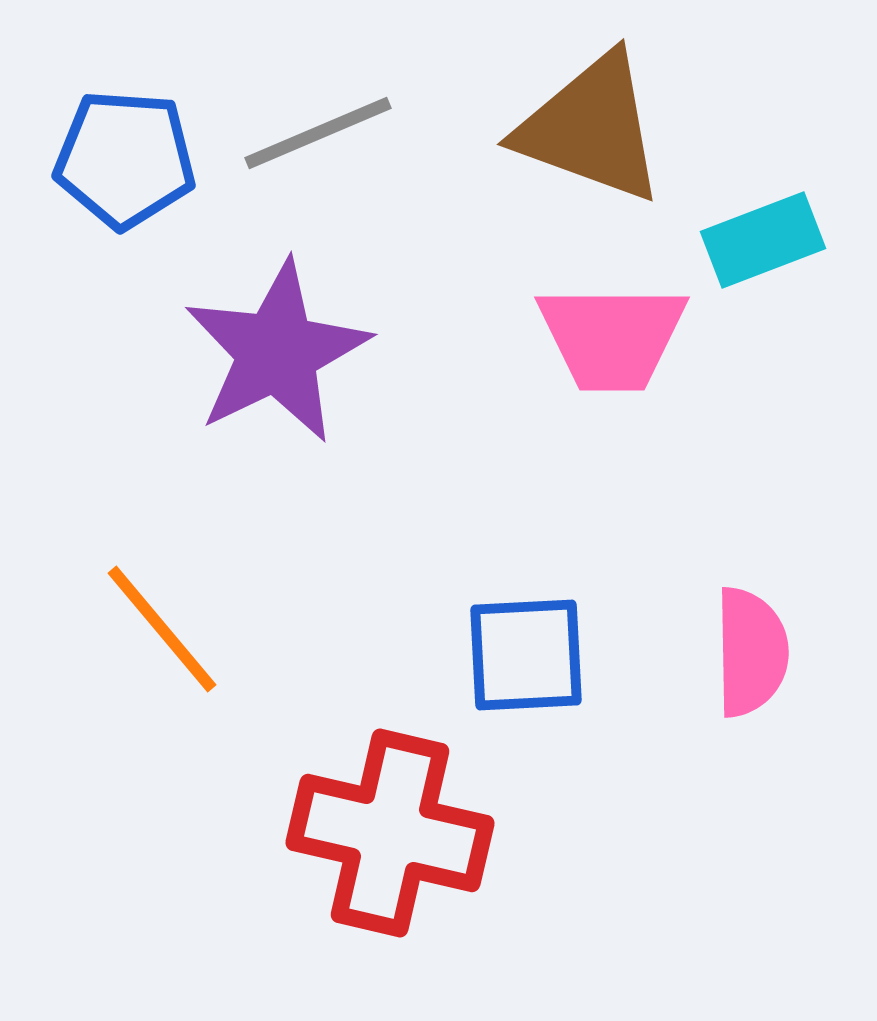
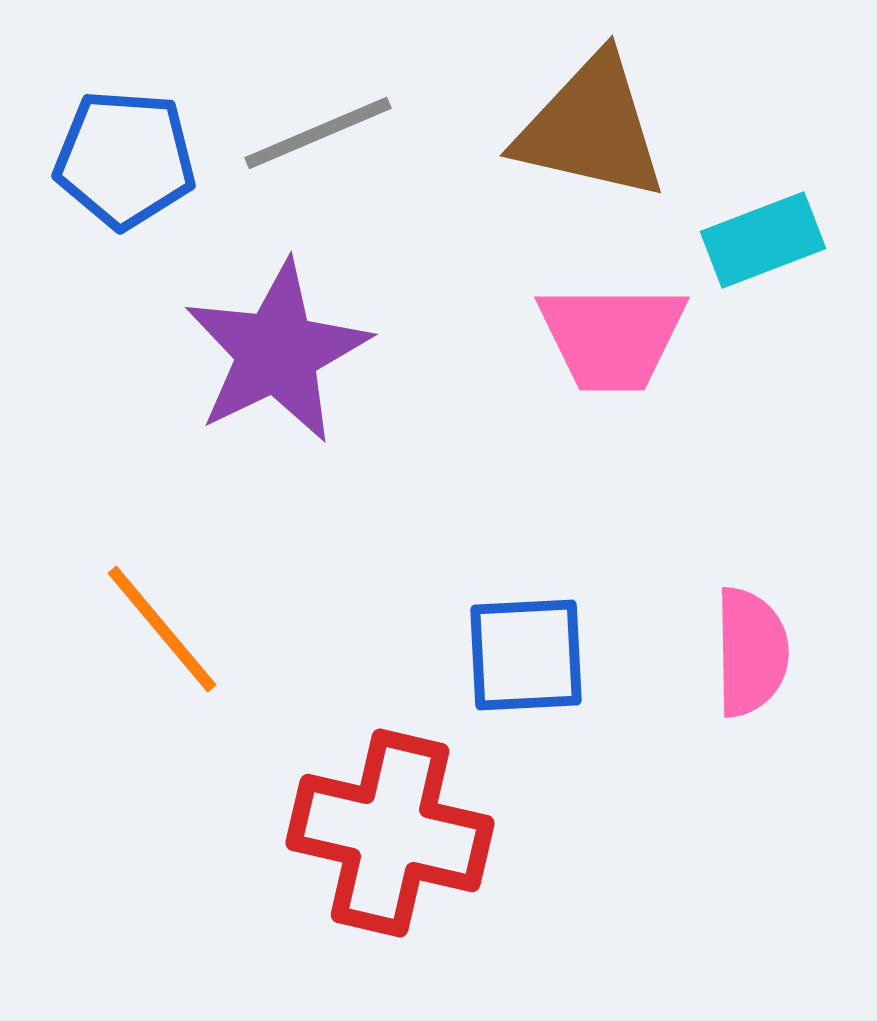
brown triangle: rotated 7 degrees counterclockwise
